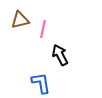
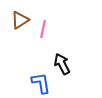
brown triangle: rotated 18 degrees counterclockwise
black arrow: moved 2 px right, 9 px down
